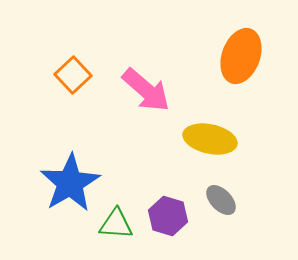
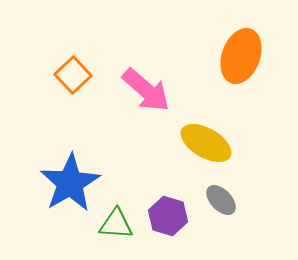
yellow ellipse: moved 4 px left, 4 px down; rotated 18 degrees clockwise
